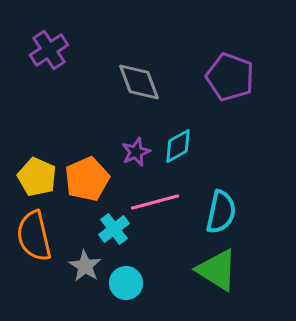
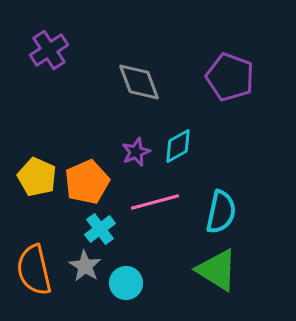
orange pentagon: moved 3 px down
cyan cross: moved 14 px left
orange semicircle: moved 34 px down
